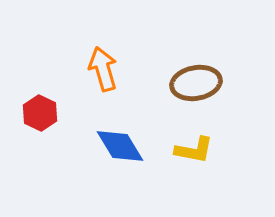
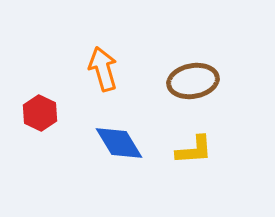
brown ellipse: moved 3 px left, 2 px up
blue diamond: moved 1 px left, 3 px up
yellow L-shape: rotated 15 degrees counterclockwise
